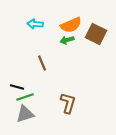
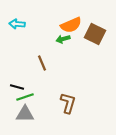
cyan arrow: moved 18 px left
brown square: moved 1 px left
green arrow: moved 4 px left, 1 px up
gray triangle: rotated 18 degrees clockwise
